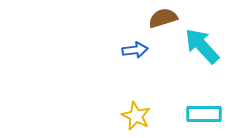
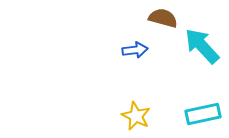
brown semicircle: rotated 32 degrees clockwise
cyan rectangle: moved 1 px left; rotated 12 degrees counterclockwise
